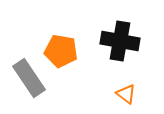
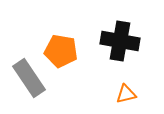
orange triangle: rotated 50 degrees counterclockwise
